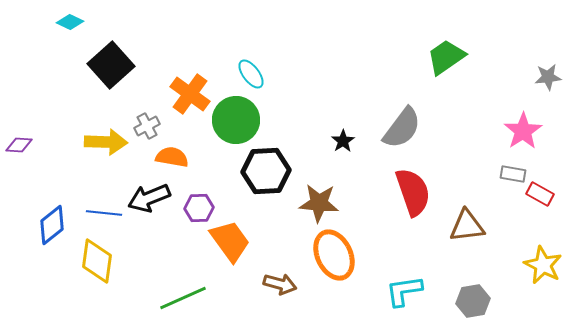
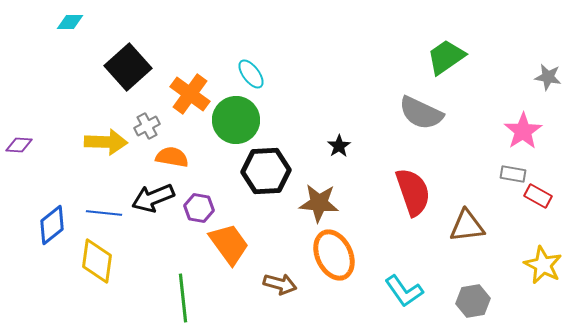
cyan diamond: rotated 24 degrees counterclockwise
black square: moved 17 px right, 2 px down
gray star: rotated 16 degrees clockwise
gray semicircle: moved 19 px right, 15 px up; rotated 78 degrees clockwise
black star: moved 4 px left, 5 px down
red rectangle: moved 2 px left, 2 px down
black arrow: moved 4 px right
purple hexagon: rotated 12 degrees clockwise
orange trapezoid: moved 1 px left, 3 px down
cyan L-shape: rotated 117 degrees counterclockwise
green line: rotated 72 degrees counterclockwise
